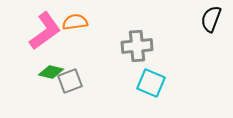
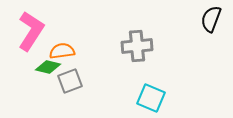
orange semicircle: moved 13 px left, 29 px down
pink L-shape: moved 14 px left; rotated 21 degrees counterclockwise
green diamond: moved 3 px left, 5 px up
cyan square: moved 15 px down
